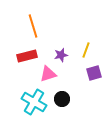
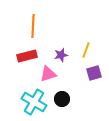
orange line: rotated 20 degrees clockwise
